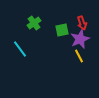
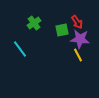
red arrow: moved 5 px left, 1 px up; rotated 16 degrees counterclockwise
purple star: rotated 30 degrees clockwise
yellow line: moved 1 px left, 1 px up
